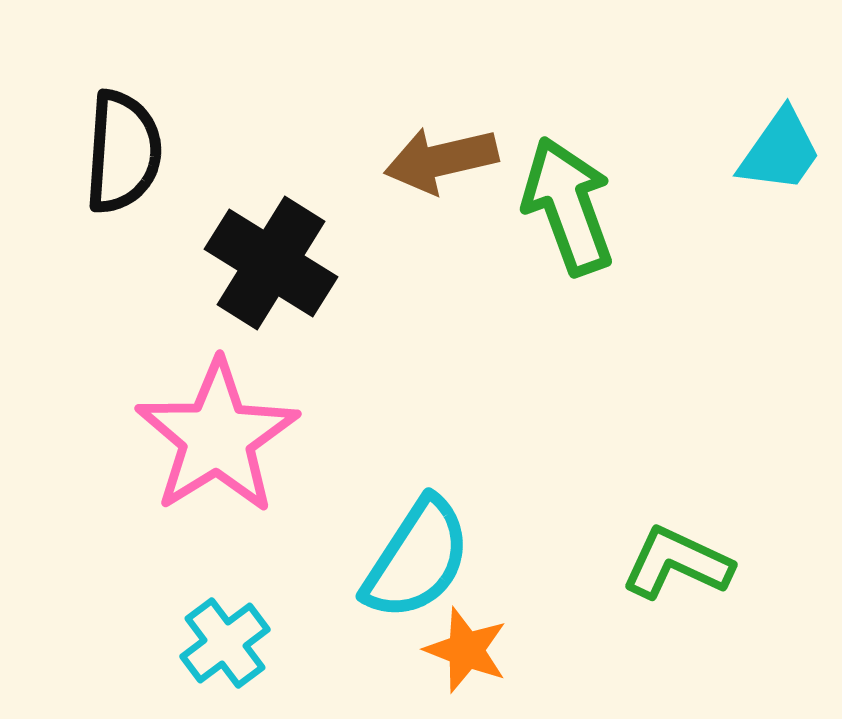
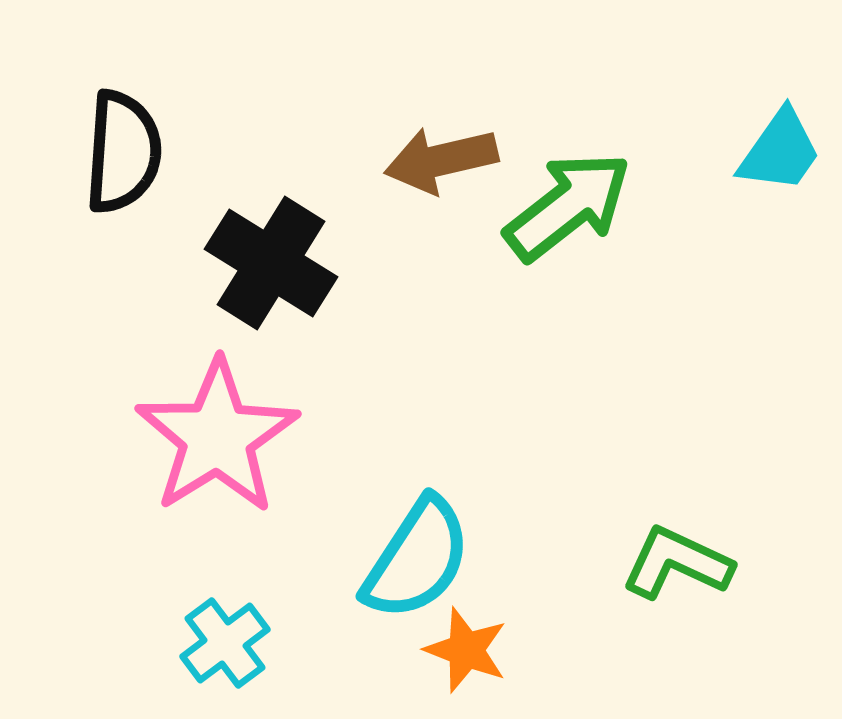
green arrow: rotated 72 degrees clockwise
